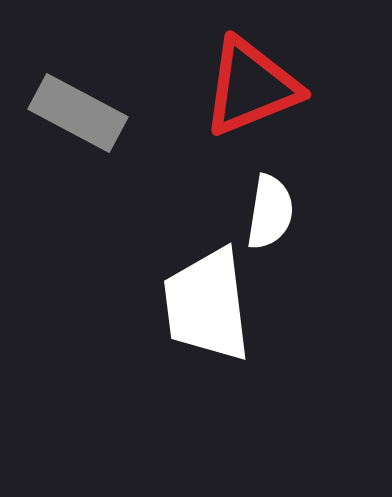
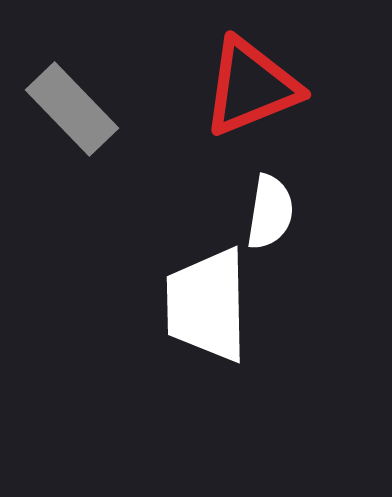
gray rectangle: moved 6 px left, 4 px up; rotated 18 degrees clockwise
white trapezoid: rotated 6 degrees clockwise
